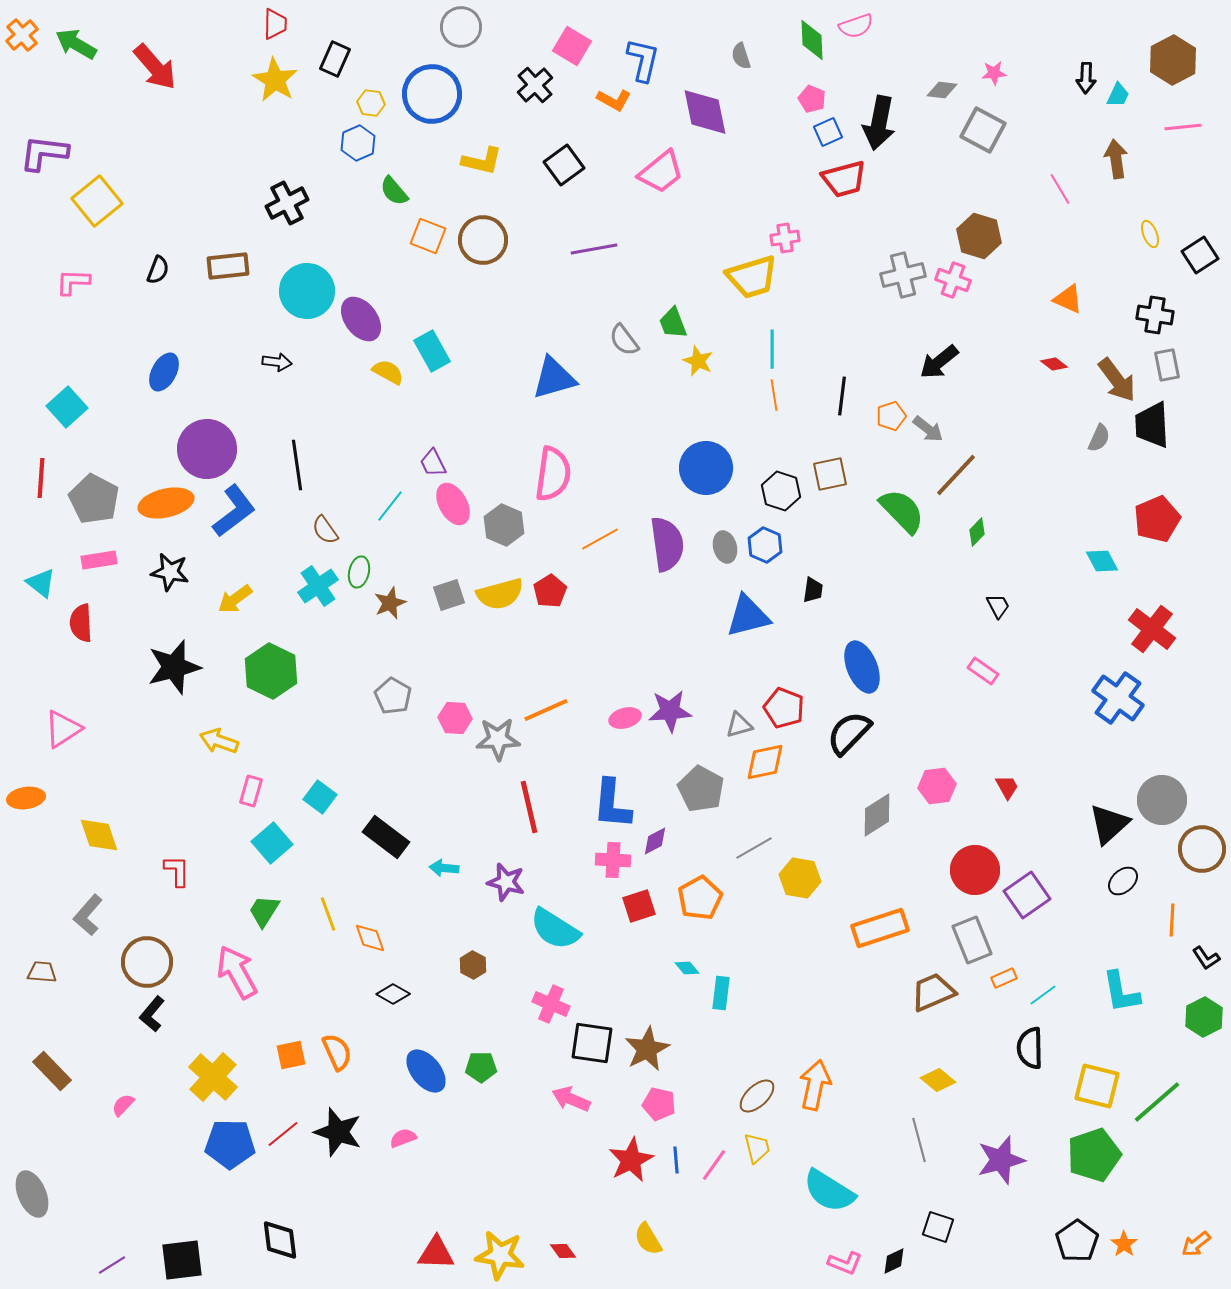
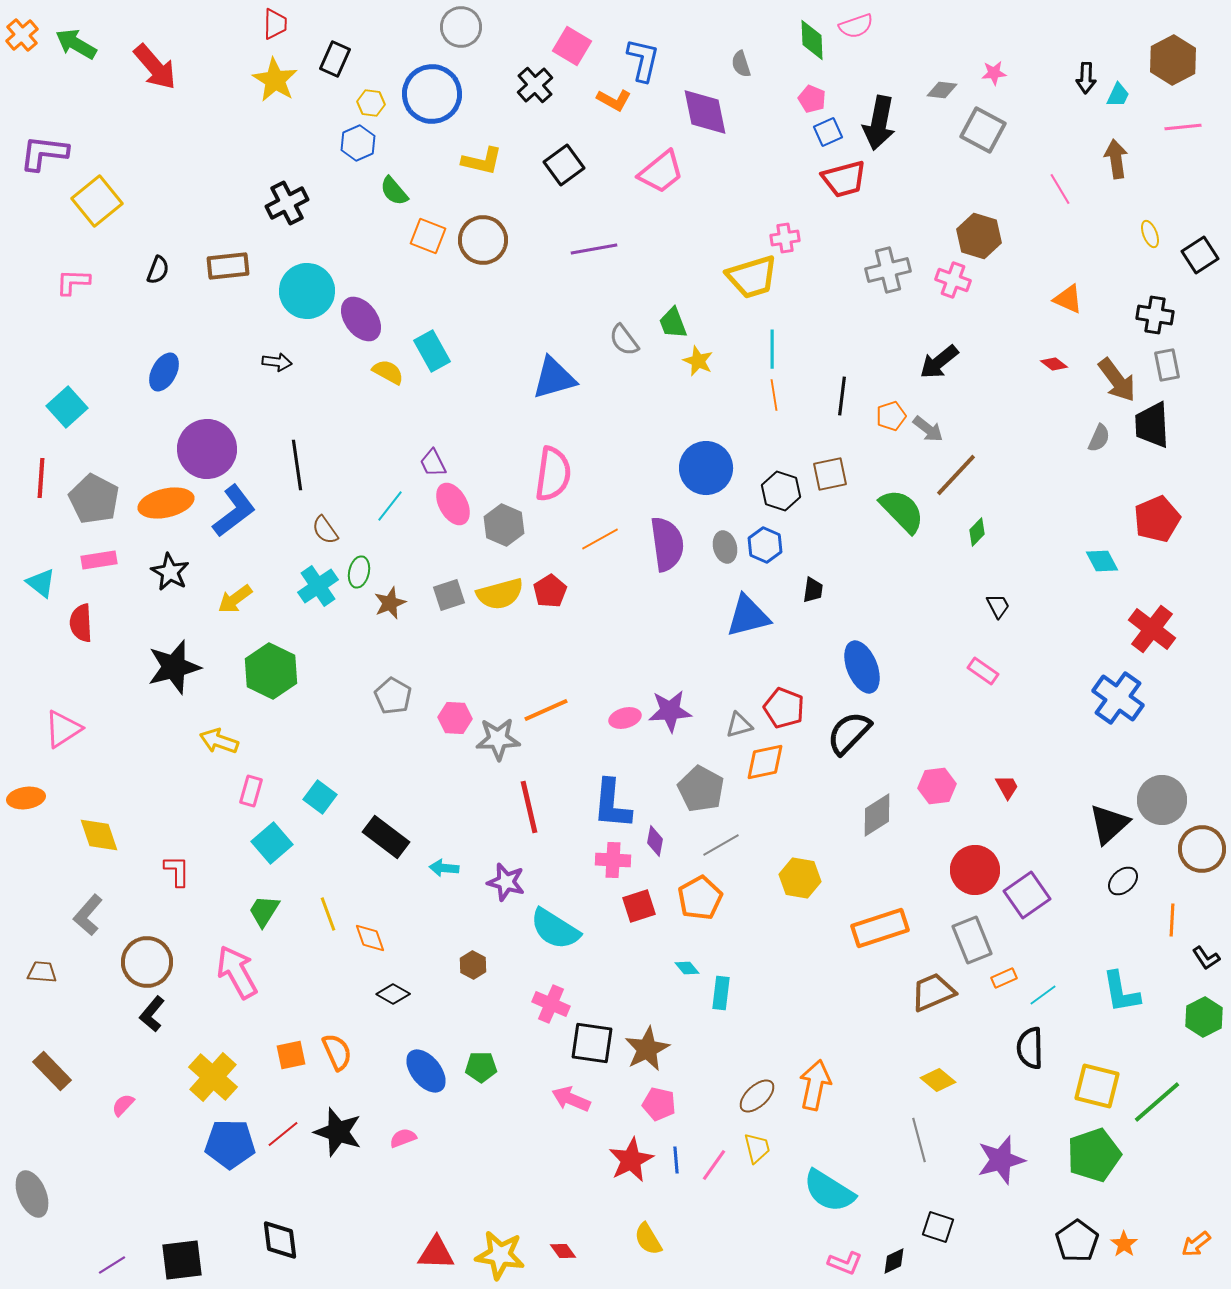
gray semicircle at (741, 56): moved 8 px down
gray cross at (903, 275): moved 15 px left, 5 px up
black star at (170, 572): rotated 18 degrees clockwise
purple diamond at (655, 841): rotated 52 degrees counterclockwise
gray line at (754, 848): moved 33 px left, 3 px up
